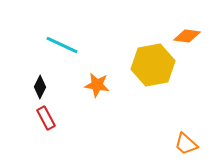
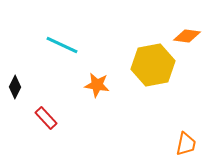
black diamond: moved 25 px left
red rectangle: rotated 15 degrees counterclockwise
orange trapezoid: rotated 120 degrees counterclockwise
